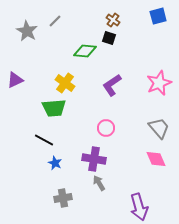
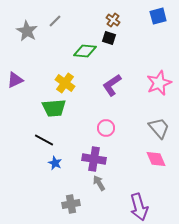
gray cross: moved 8 px right, 6 px down
